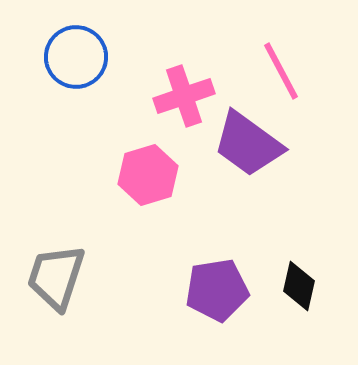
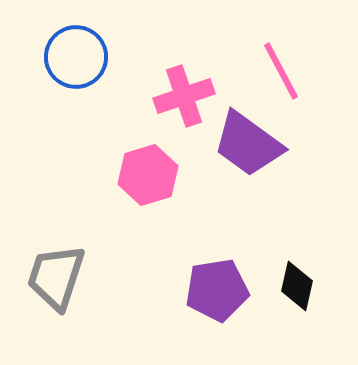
black diamond: moved 2 px left
